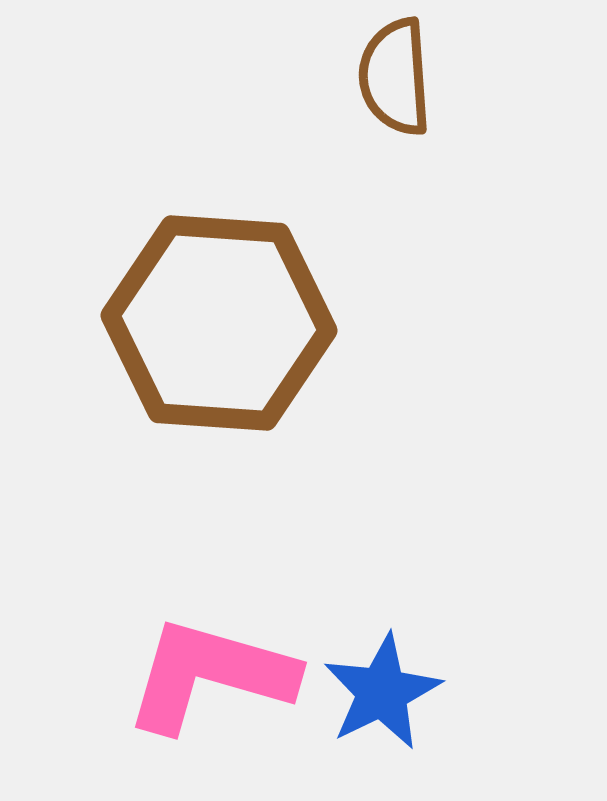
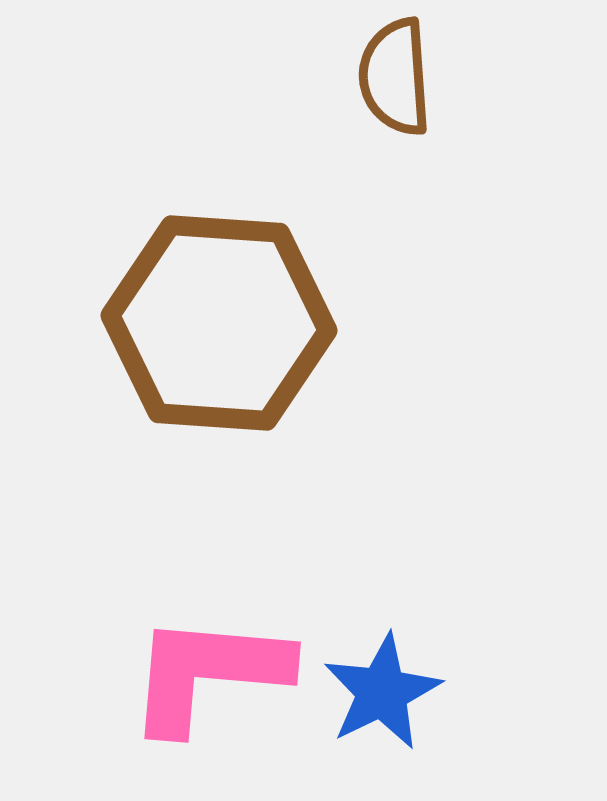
pink L-shape: moved 2 px left, 2 px up; rotated 11 degrees counterclockwise
